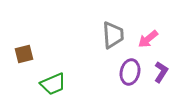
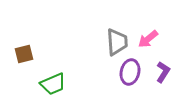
gray trapezoid: moved 4 px right, 7 px down
purple L-shape: moved 2 px right
